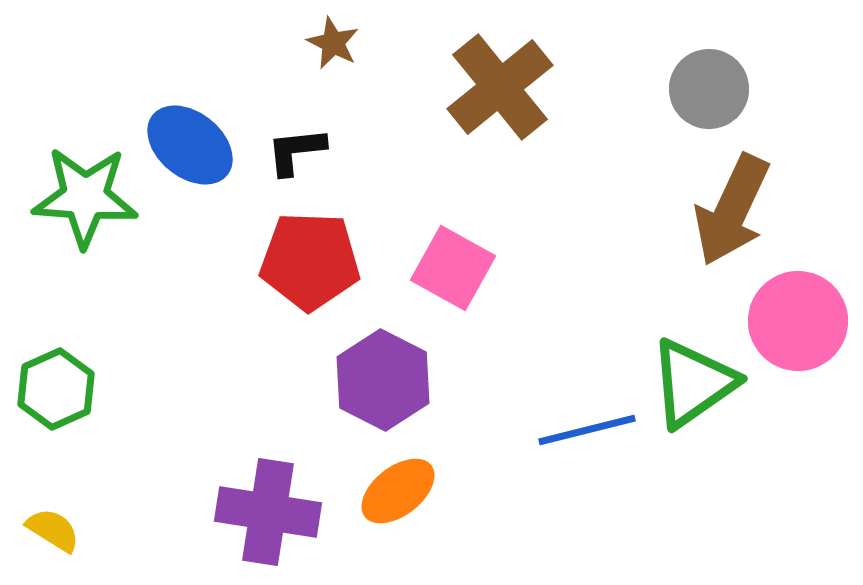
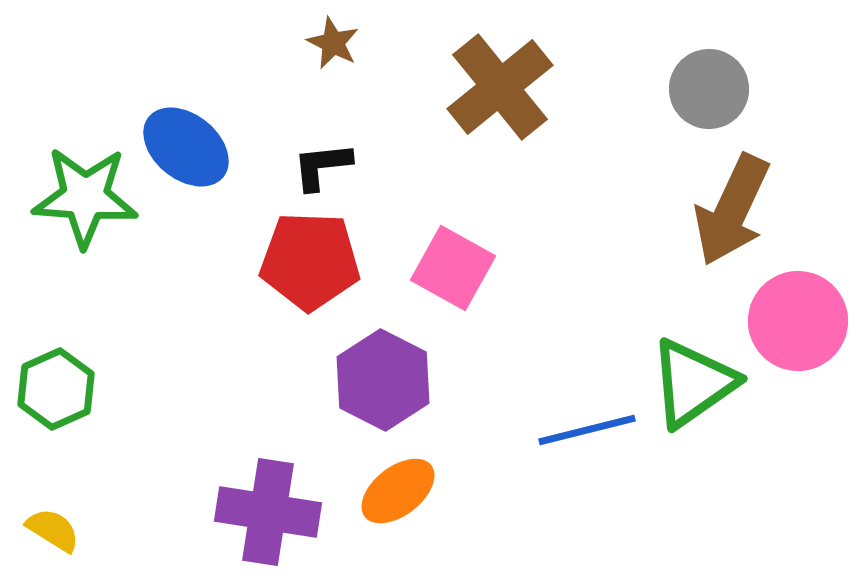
blue ellipse: moved 4 px left, 2 px down
black L-shape: moved 26 px right, 15 px down
